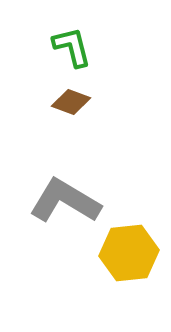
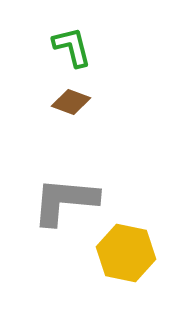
gray L-shape: rotated 26 degrees counterclockwise
yellow hexagon: moved 3 px left; rotated 18 degrees clockwise
